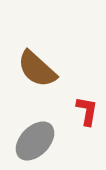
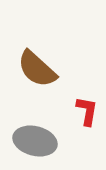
gray ellipse: rotated 60 degrees clockwise
